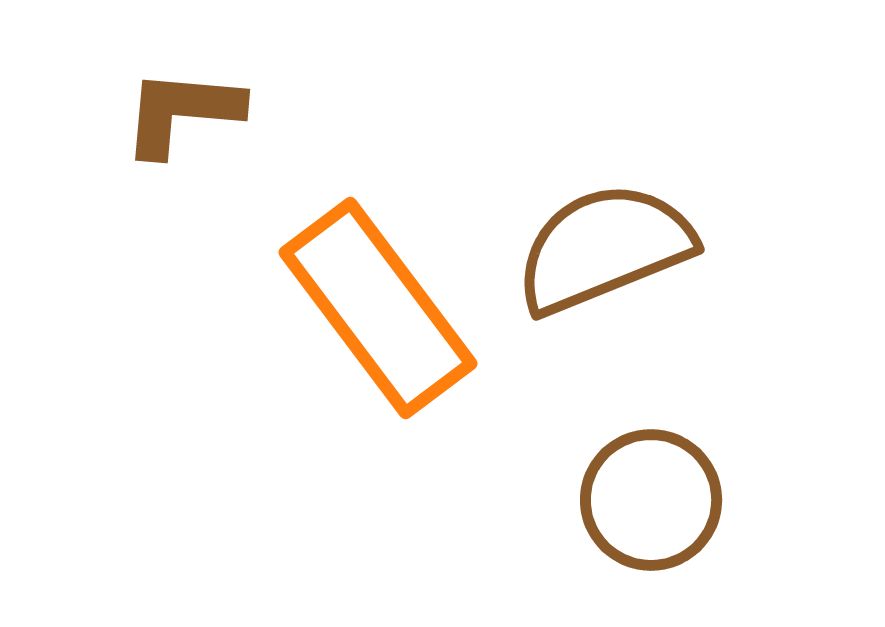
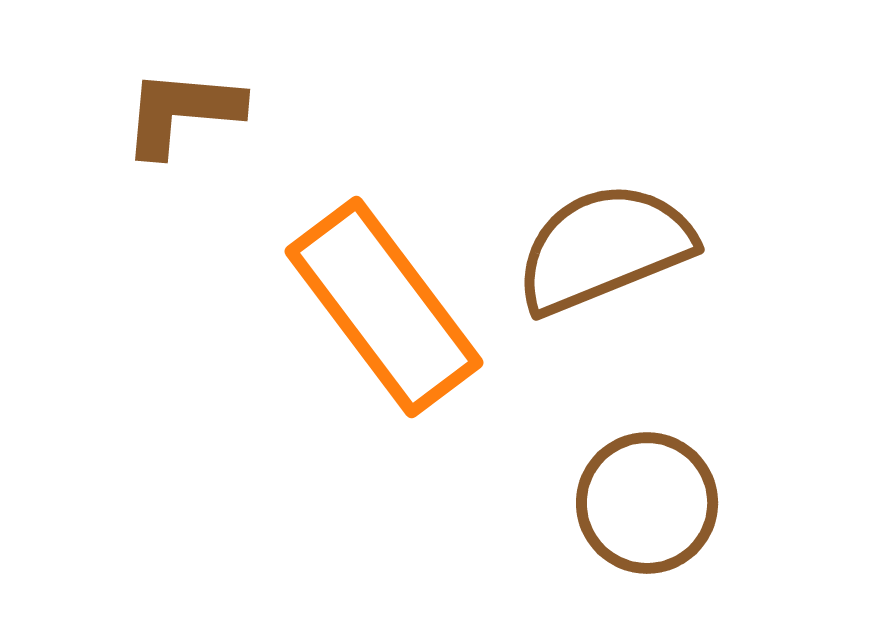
orange rectangle: moved 6 px right, 1 px up
brown circle: moved 4 px left, 3 px down
